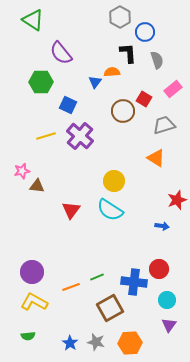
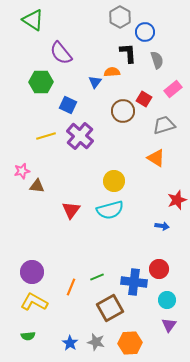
cyan semicircle: rotated 48 degrees counterclockwise
orange line: rotated 48 degrees counterclockwise
